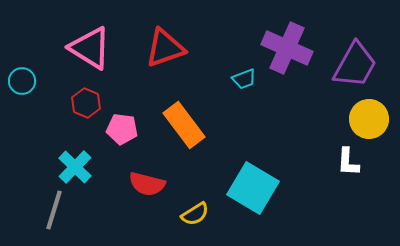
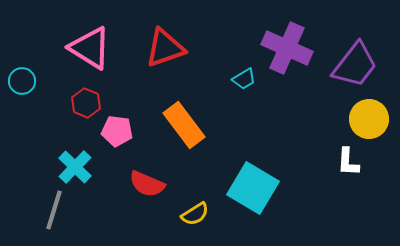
purple trapezoid: rotated 9 degrees clockwise
cyan trapezoid: rotated 10 degrees counterclockwise
pink pentagon: moved 5 px left, 2 px down
red semicircle: rotated 9 degrees clockwise
